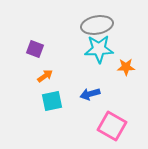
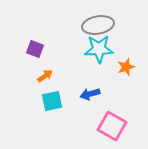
gray ellipse: moved 1 px right
orange star: rotated 18 degrees counterclockwise
